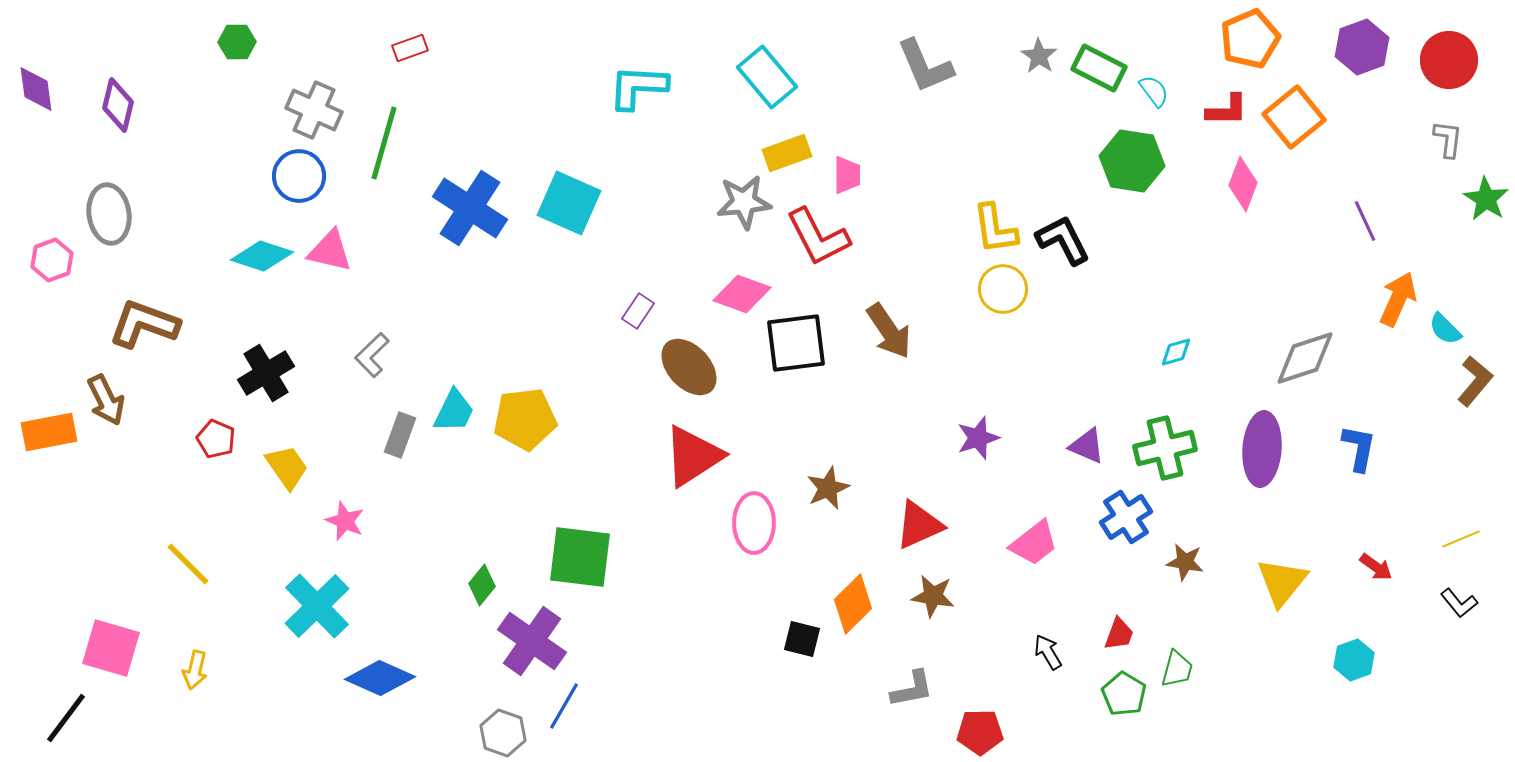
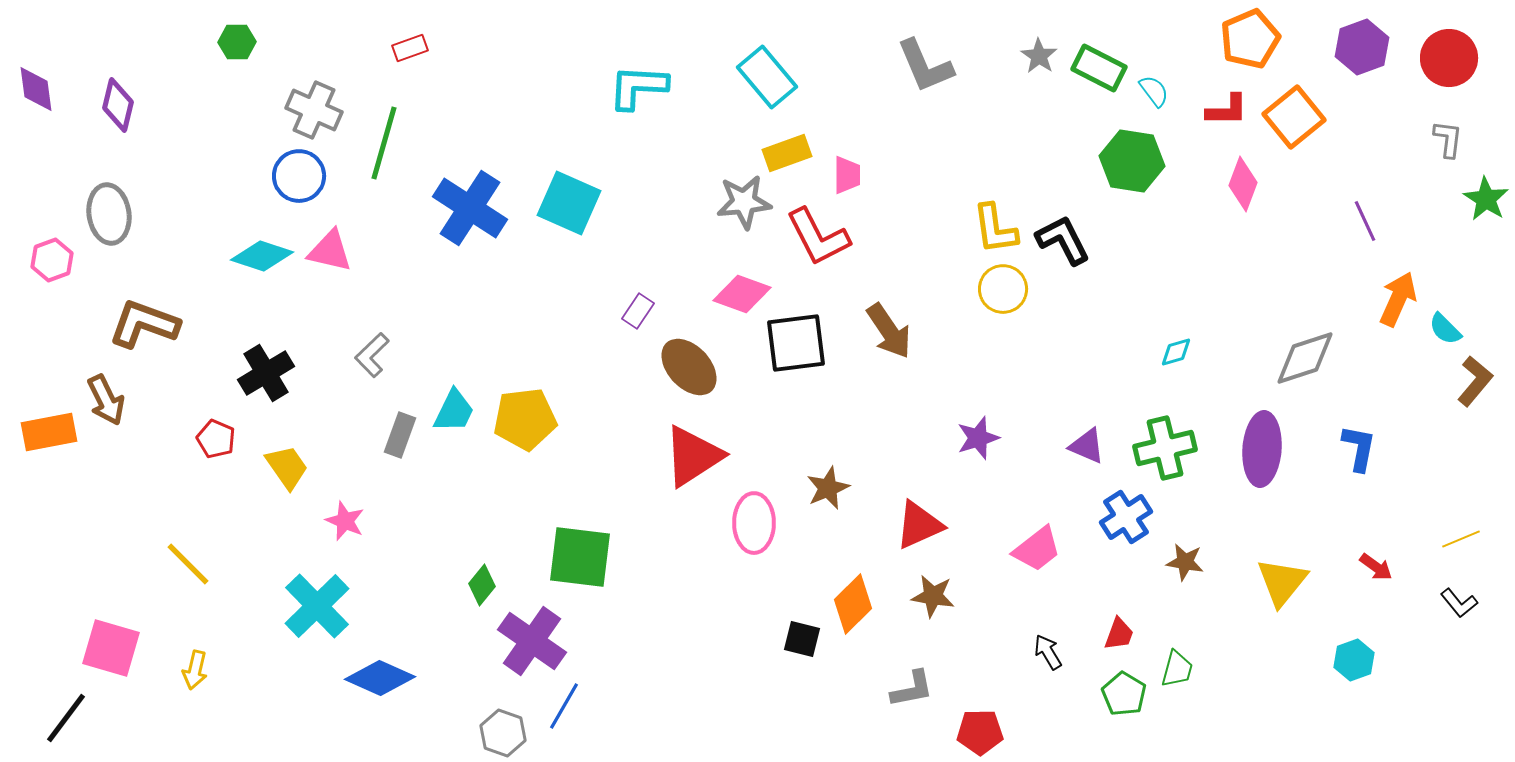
red circle at (1449, 60): moved 2 px up
pink trapezoid at (1034, 543): moved 3 px right, 6 px down
